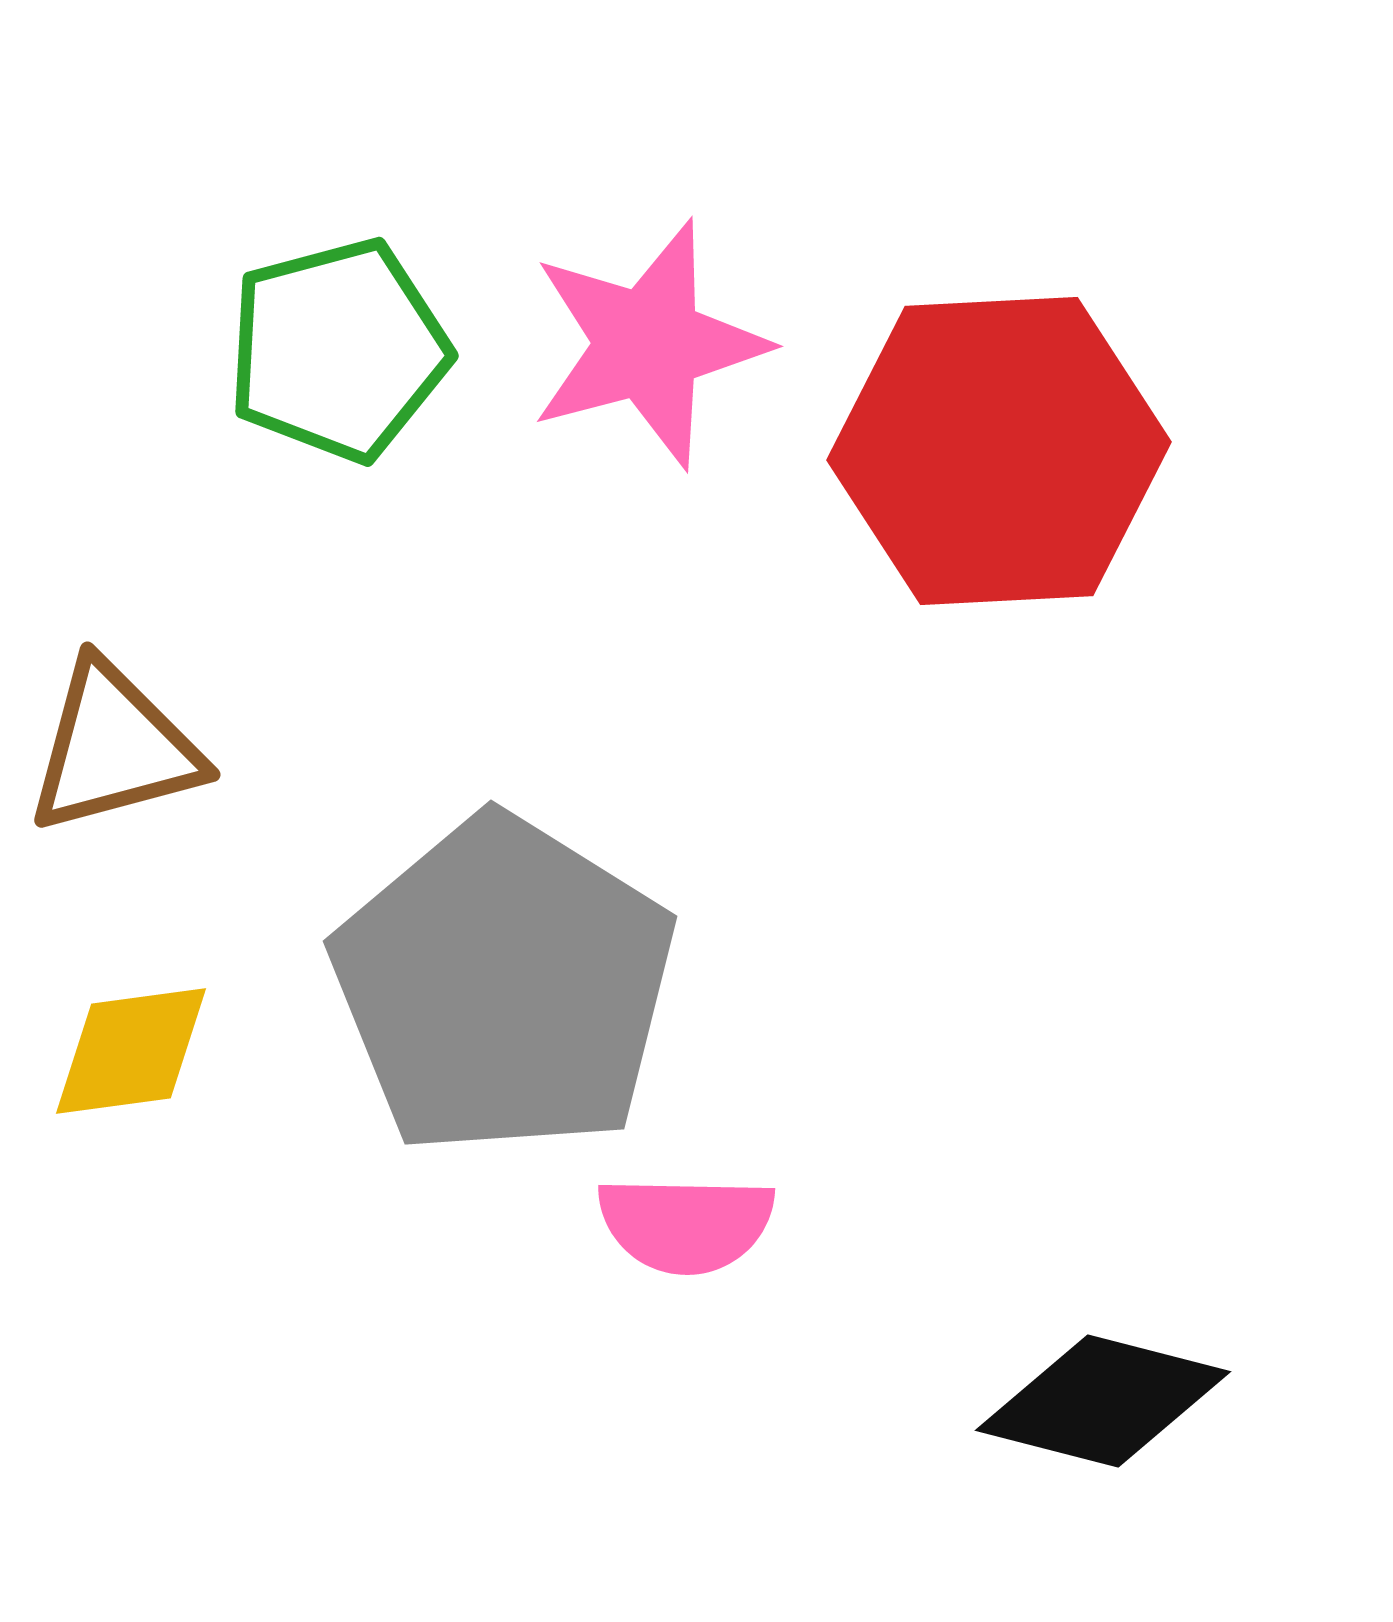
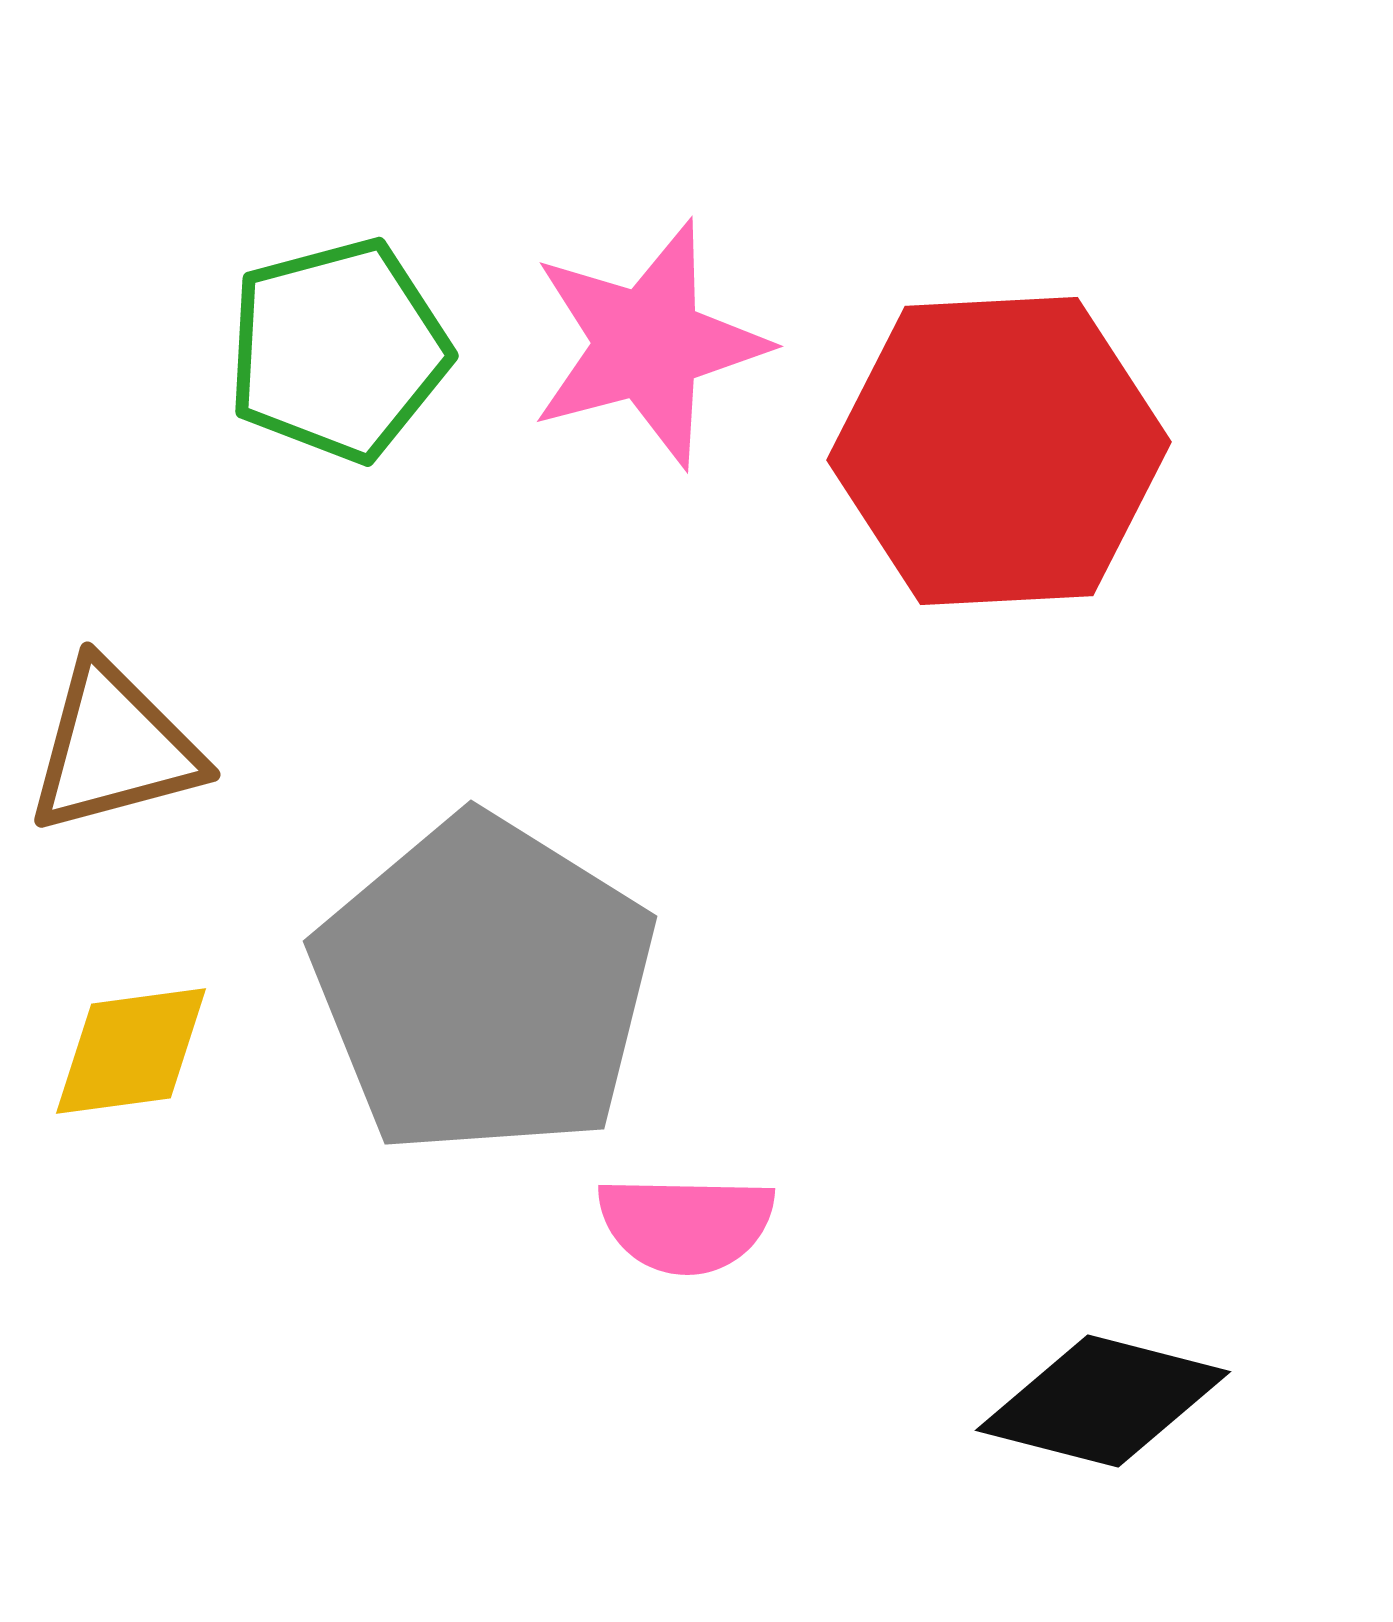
gray pentagon: moved 20 px left
